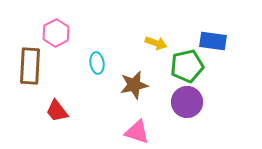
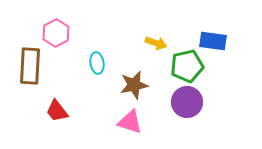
pink triangle: moved 7 px left, 10 px up
